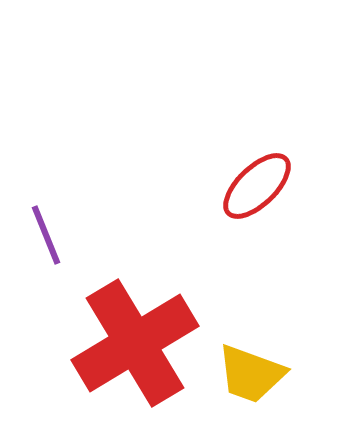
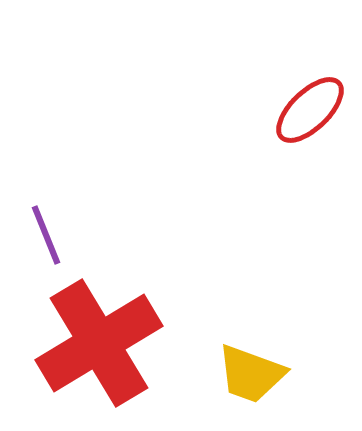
red ellipse: moved 53 px right, 76 px up
red cross: moved 36 px left
